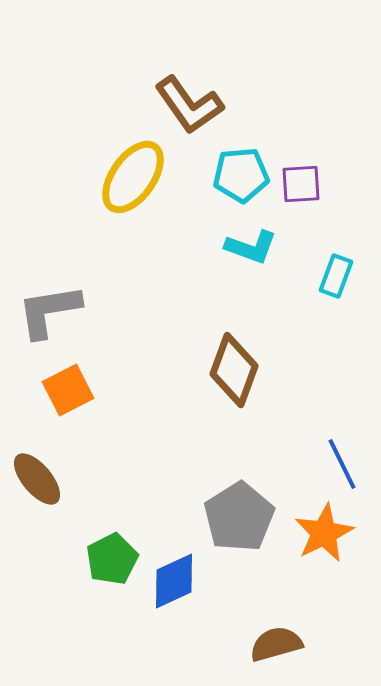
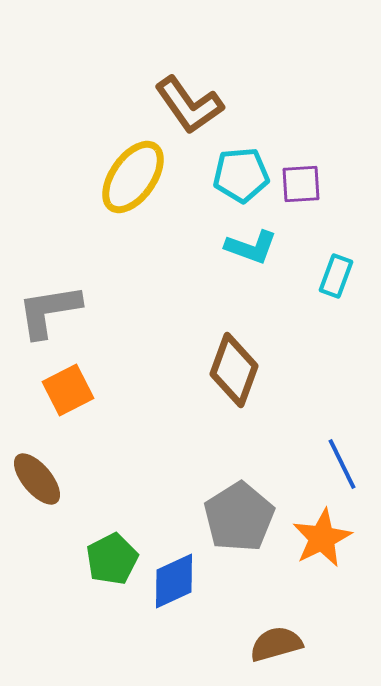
orange star: moved 2 px left, 5 px down
